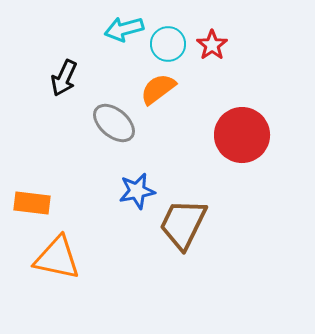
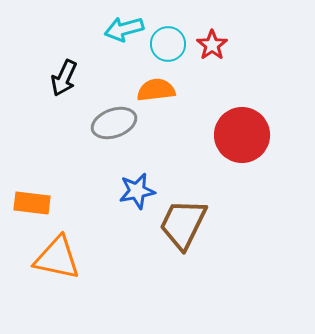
orange semicircle: moved 2 px left, 1 px down; rotated 30 degrees clockwise
gray ellipse: rotated 60 degrees counterclockwise
